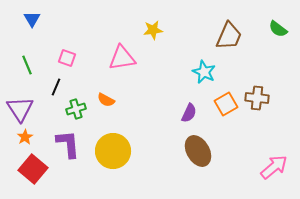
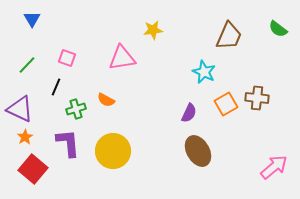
green line: rotated 66 degrees clockwise
purple triangle: rotated 32 degrees counterclockwise
purple L-shape: moved 1 px up
